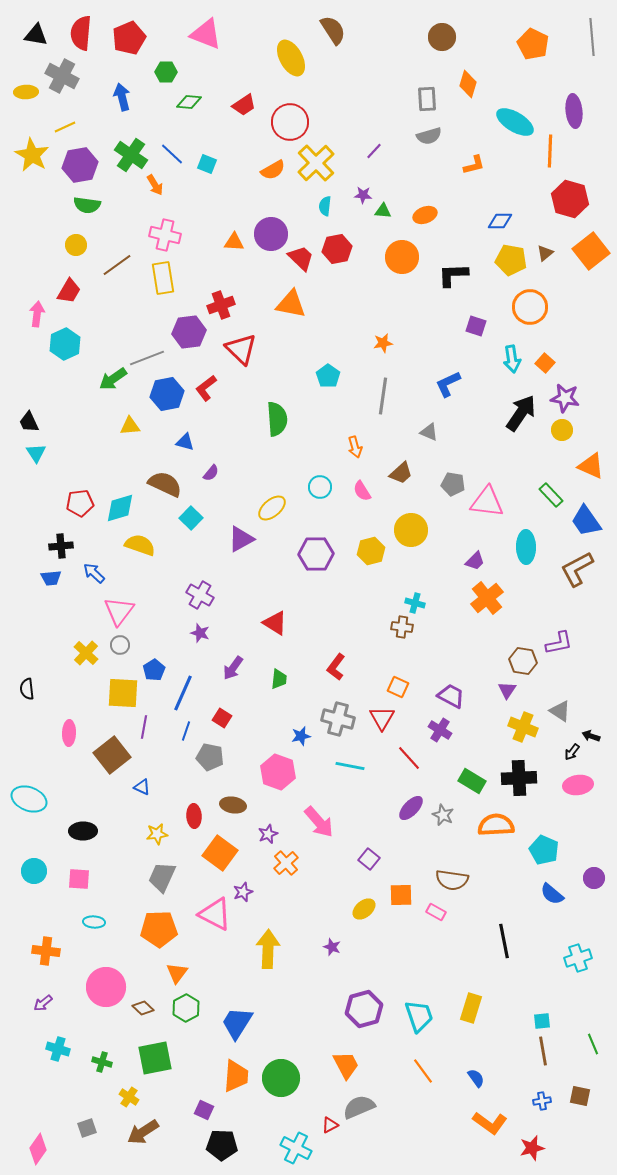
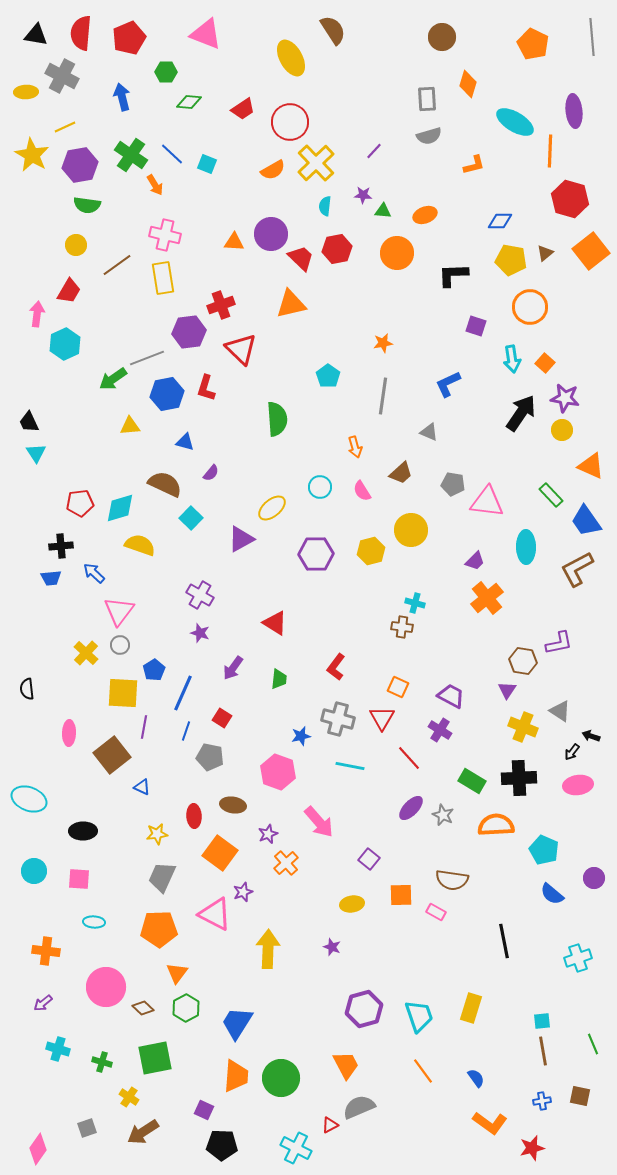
red trapezoid at (244, 105): moved 1 px left, 4 px down
orange circle at (402, 257): moved 5 px left, 4 px up
orange triangle at (291, 304): rotated 24 degrees counterclockwise
red L-shape at (206, 388): rotated 36 degrees counterclockwise
yellow ellipse at (364, 909): moved 12 px left, 5 px up; rotated 30 degrees clockwise
